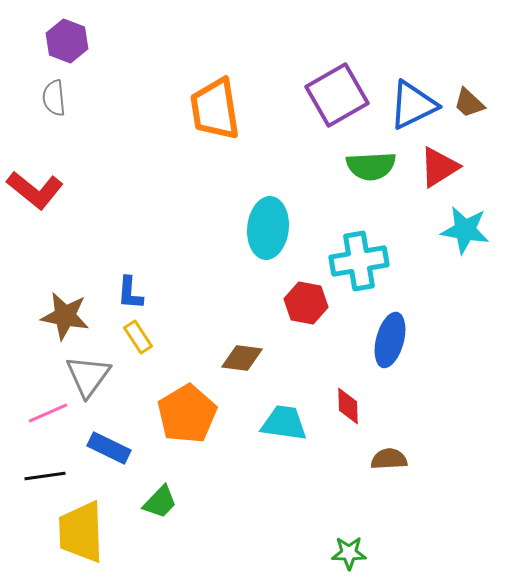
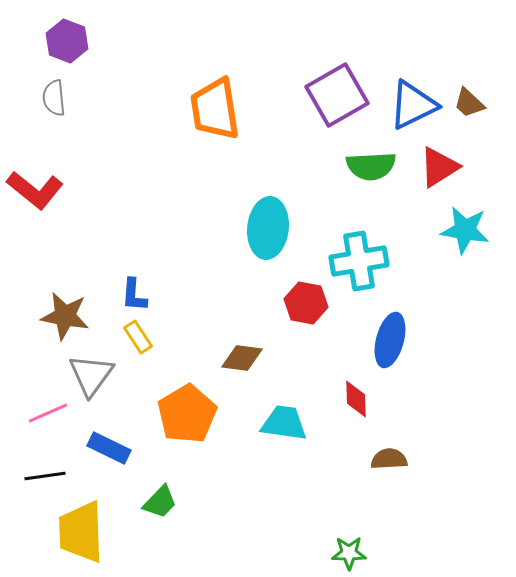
blue L-shape: moved 4 px right, 2 px down
gray triangle: moved 3 px right, 1 px up
red diamond: moved 8 px right, 7 px up
